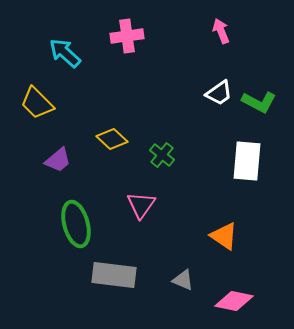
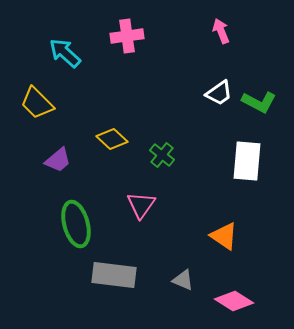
pink diamond: rotated 21 degrees clockwise
